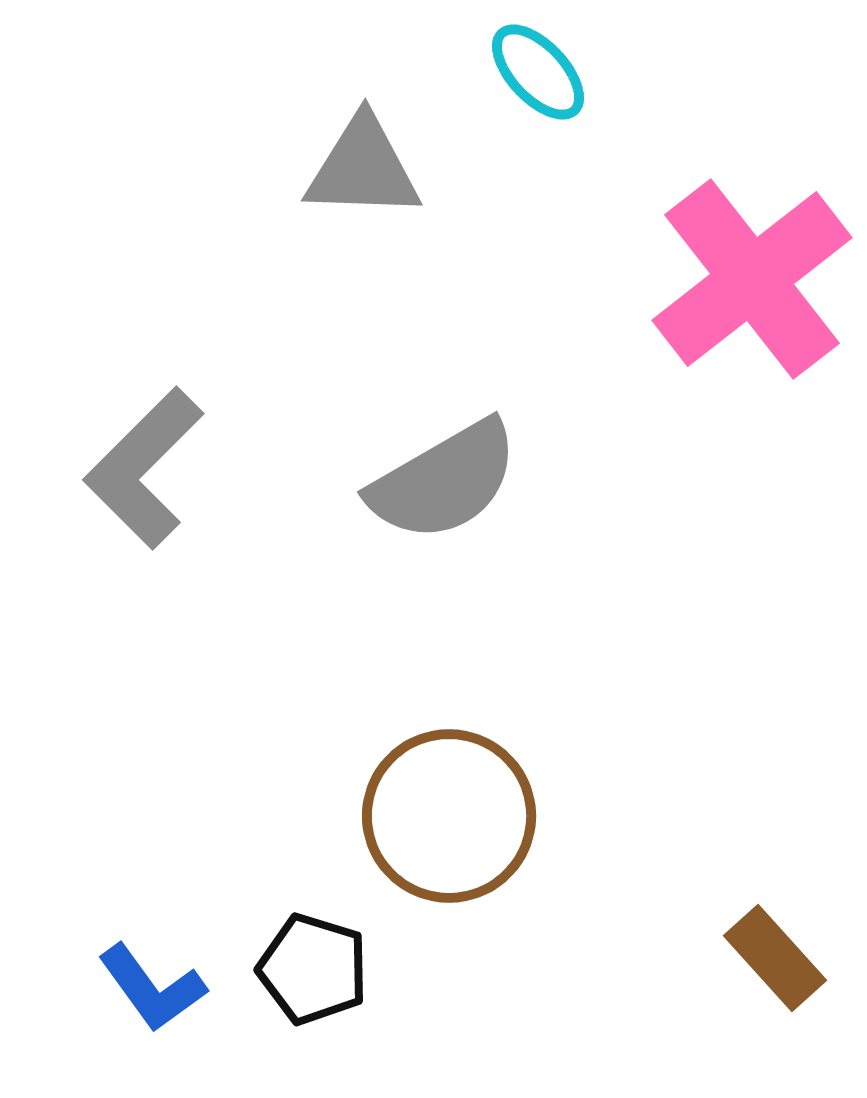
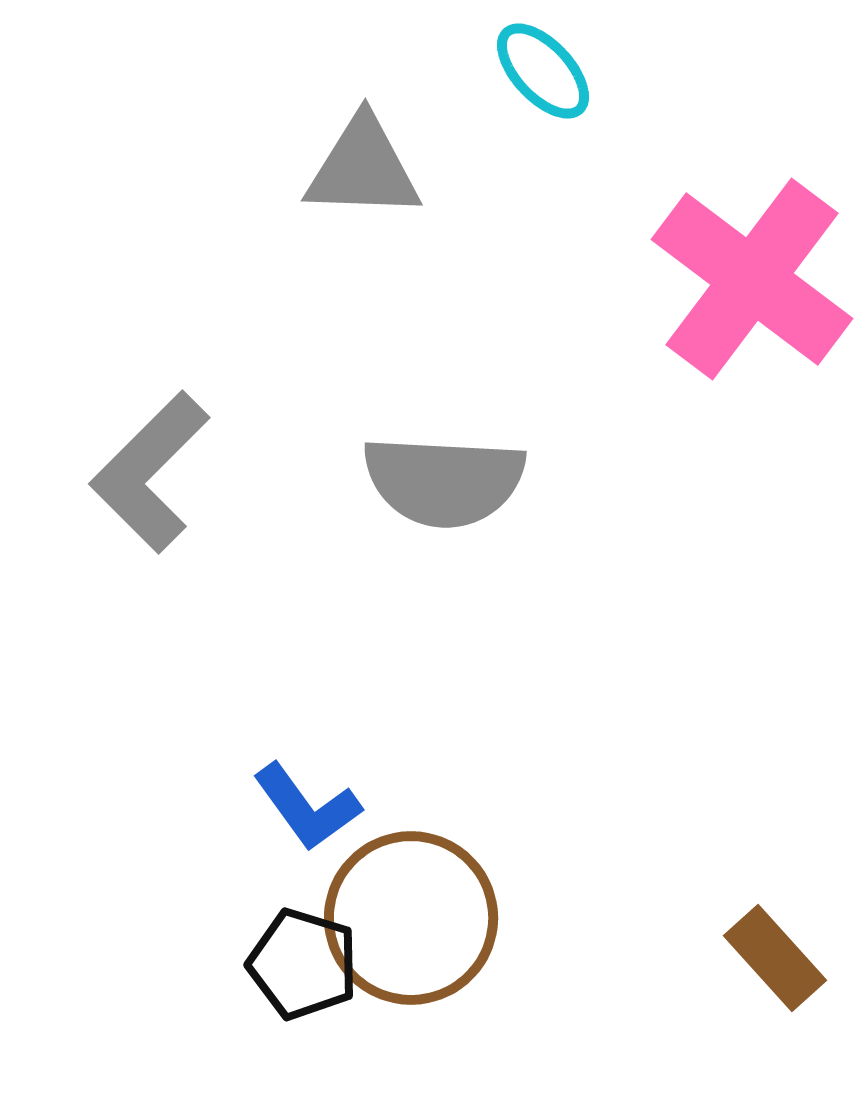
cyan ellipse: moved 5 px right, 1 px up
pink cross: rotated 15 degrees counterclockwise
gray L-shape: moved 6 px right, 4 px down
gray semicircle: rotated 33 degrees clockwise
brown circle: moved 38 px left, 102 px down
black pentagon: moved 10 px left, 5 px up
blue L-shape: moved 155 px right, 181 px up
